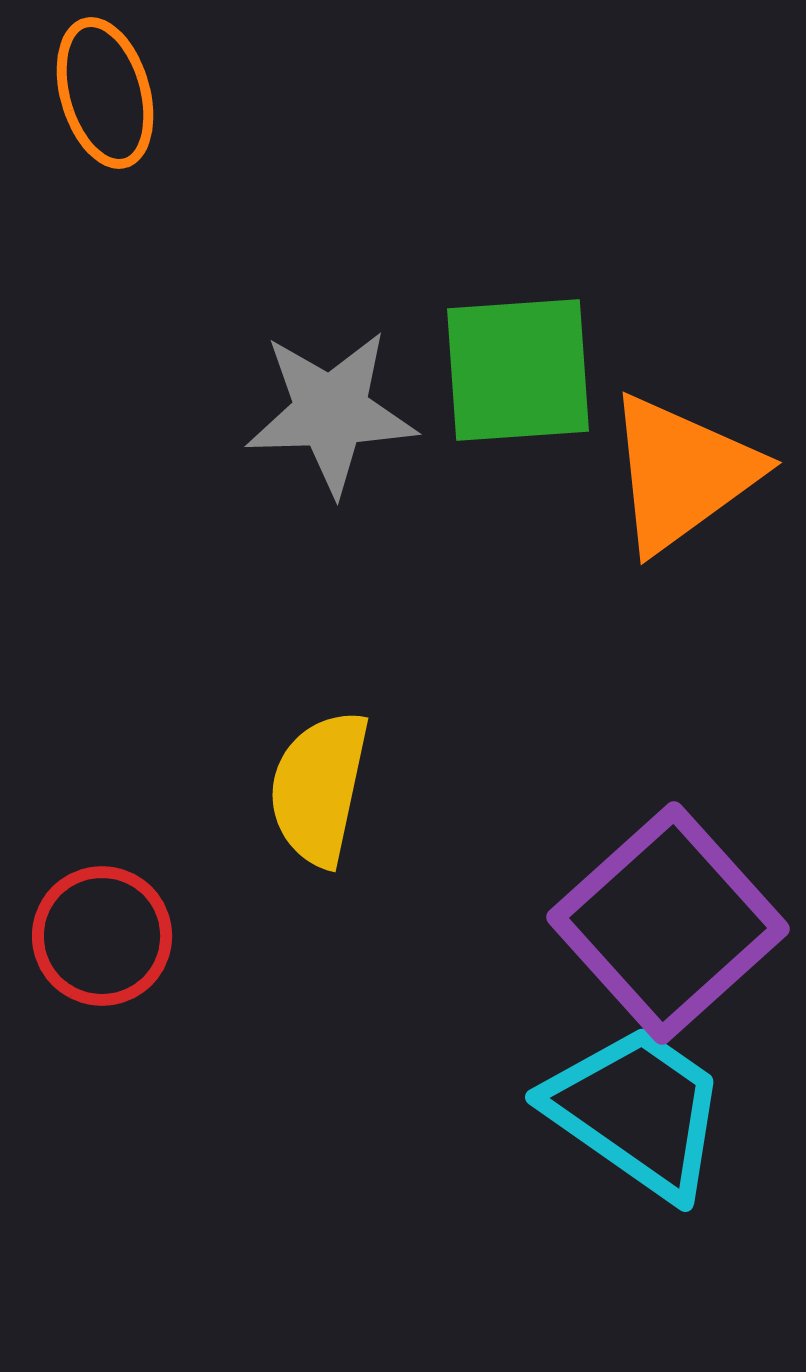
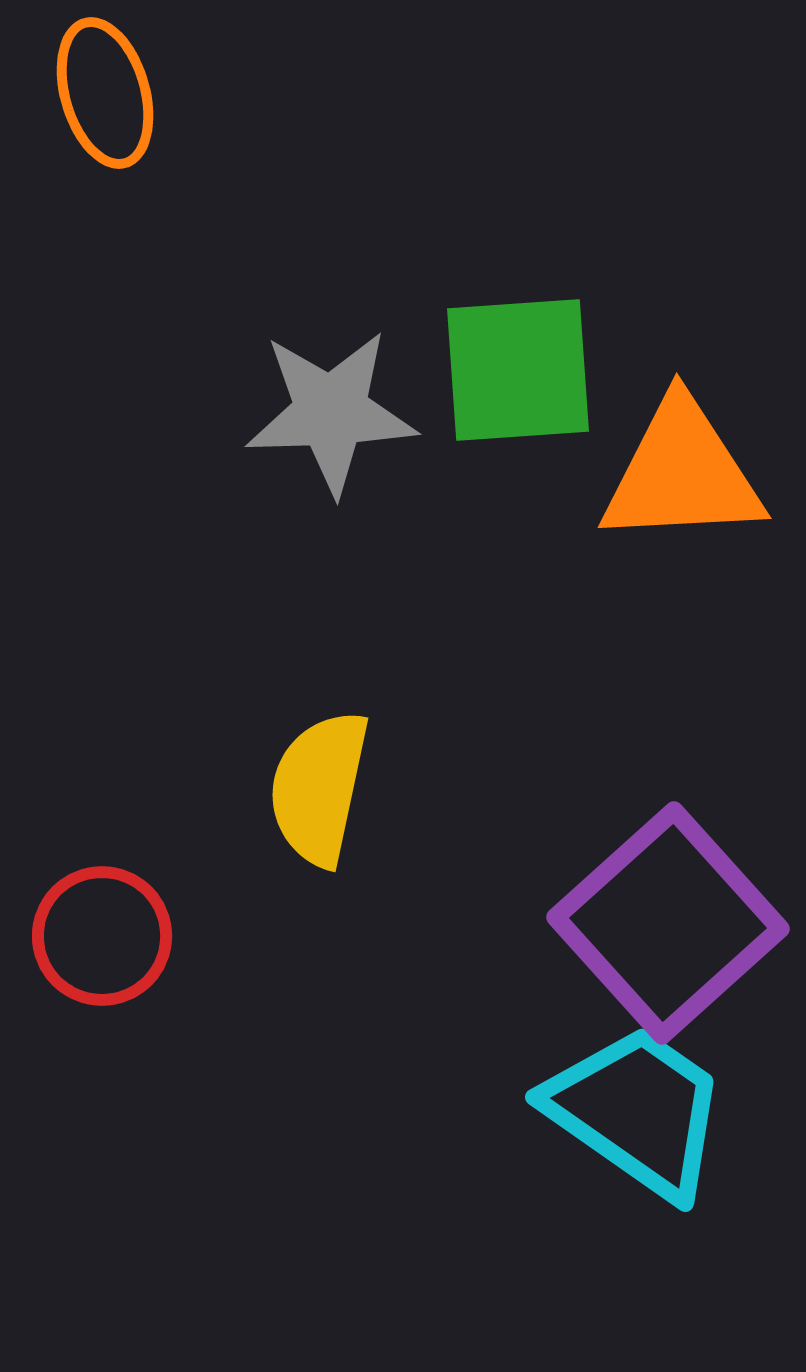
orange triangle: rotated 33 degrees clockwise
